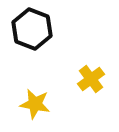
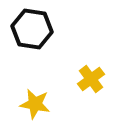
black hexagon: rotated 12 degrees counterclockwise
